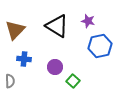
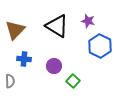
blue hexagon: rotated 20 degrees counterclockwise
purple circle: moved 1 px left, 1 px up
